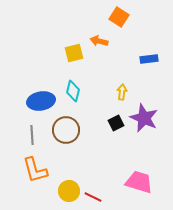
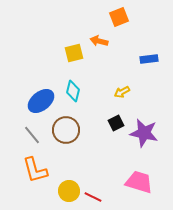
orange square: rotated 36 degrees clockwise
yellow arrow: rotated 126 degrees counterclockwise
blue ellipse: rotated 28 degrees counterclockwise
purple star: moved 15 px down; rotated 12 degrees counterclockwise
gray line: rotated 36 degrees counterclockwise
